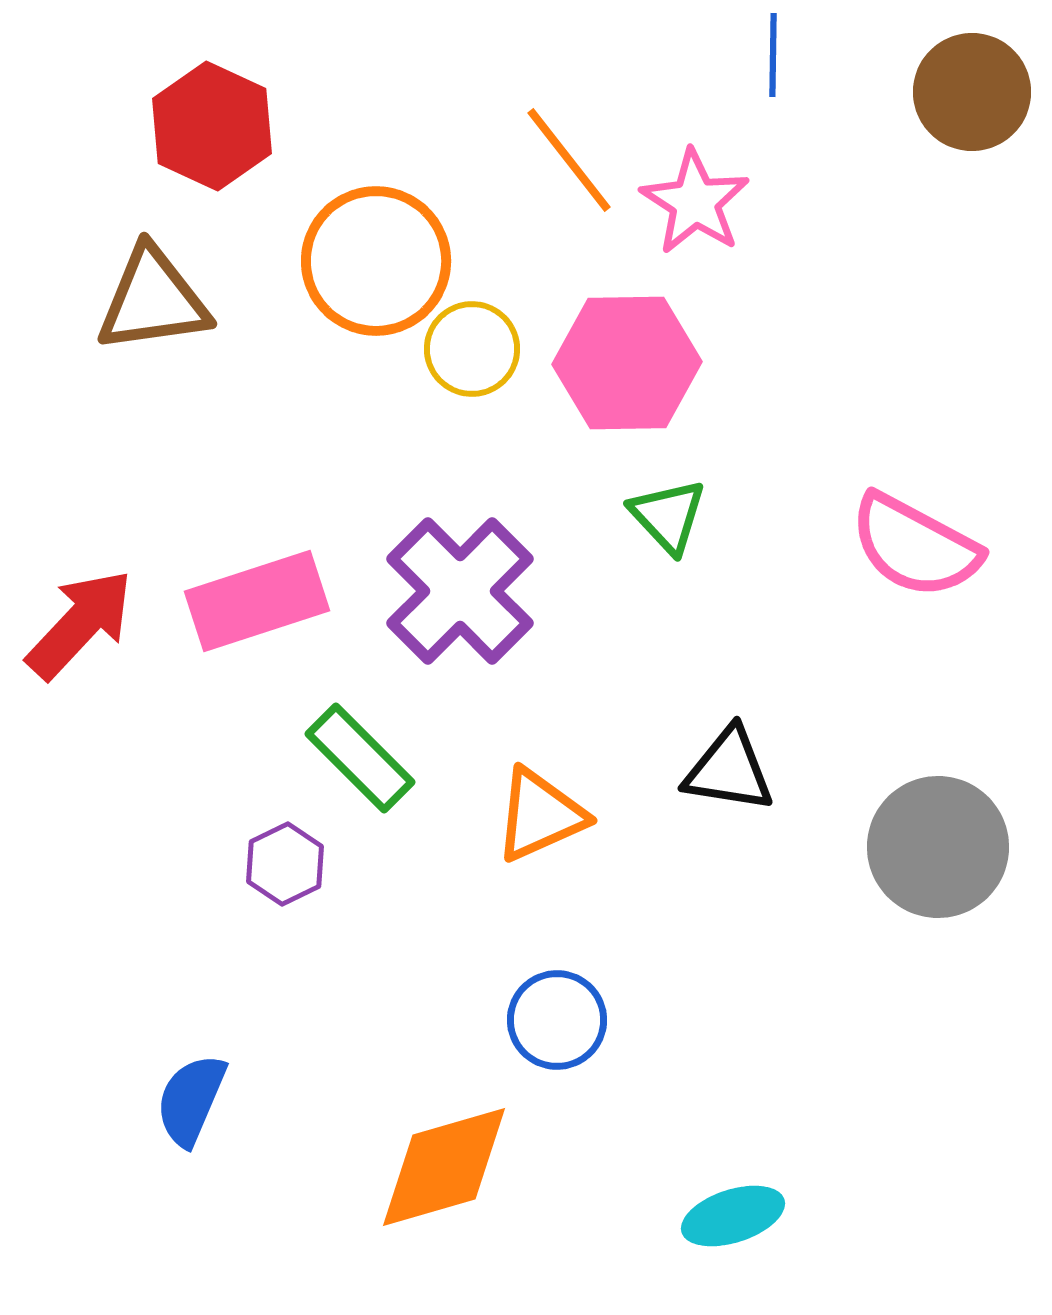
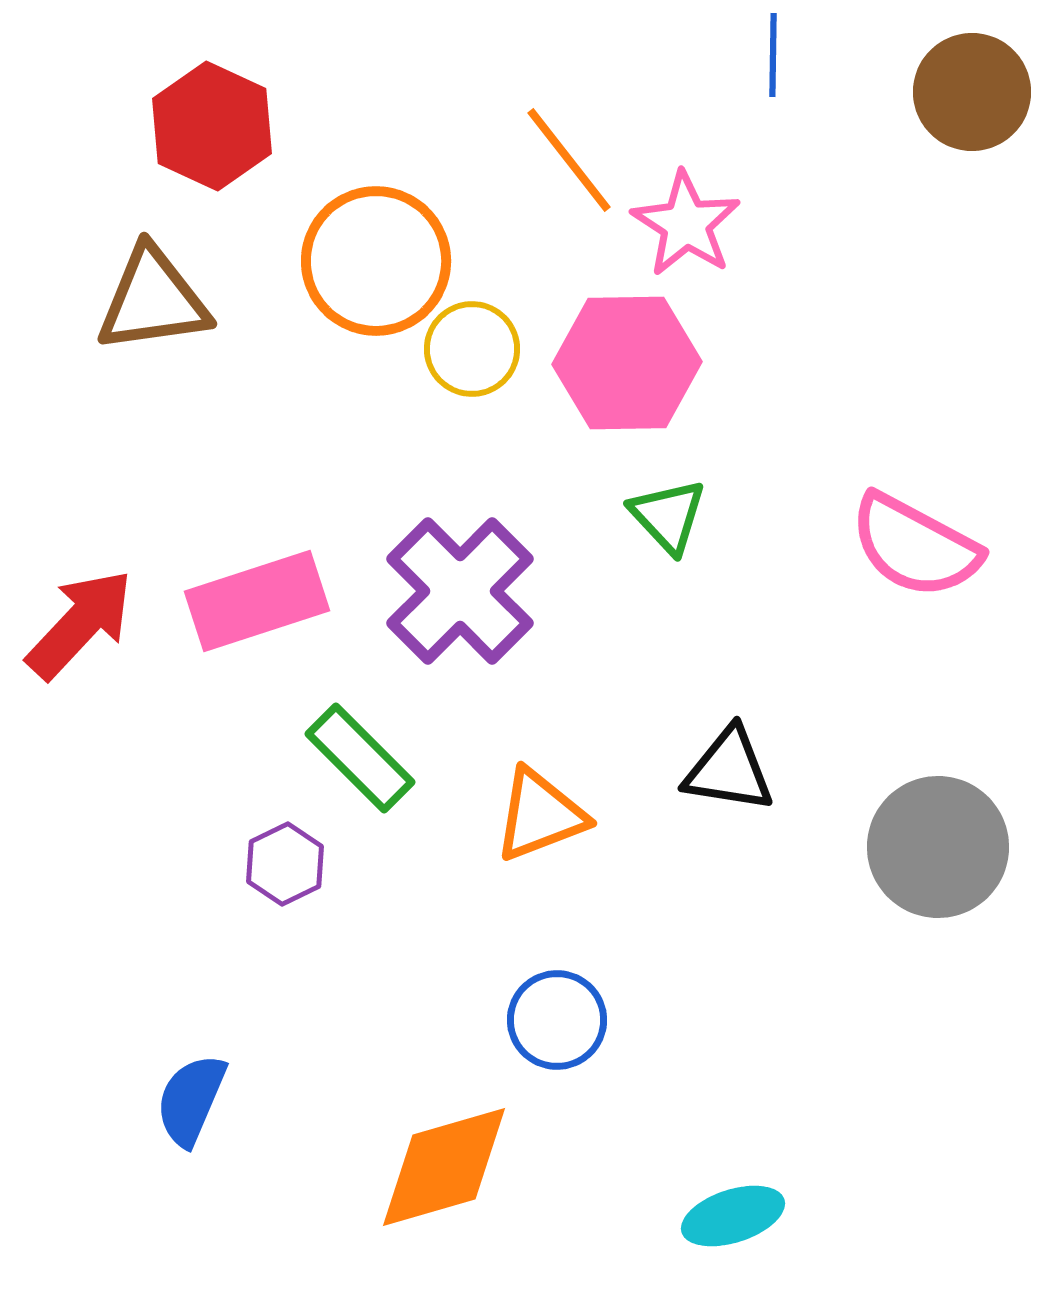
pink star: moved 9 px left, 22 px down
orange triangle: rotated 3 degrees clockwise
